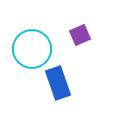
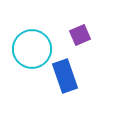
blue rectangle: moved 7 px right, 7 px up
